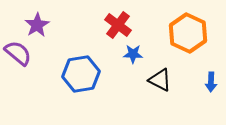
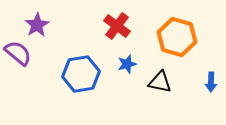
red cross: moved 1 px left, 1 px down
orange hexagon: moved 11 px left, 4 px down; rotated 9 degrees counterclockwise
blue star: moved 6 px left, 10 px down; rotated 18 degrees counterclockwise
black triangle: moved 2 px down; rotated 15 degrees counterclockwise
